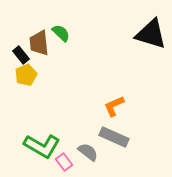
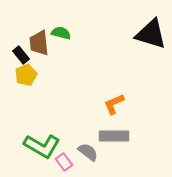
green semicircle: rotated 30 degrees counterclockwise
orange L-shape: moved 2 px up
gray rectangle: moved 1 px up; rotated 24 degrees counterclockwise
